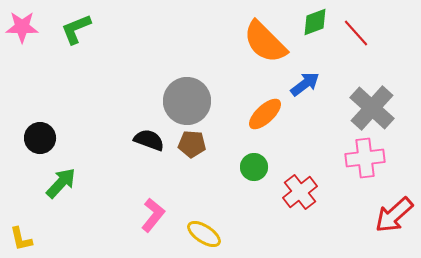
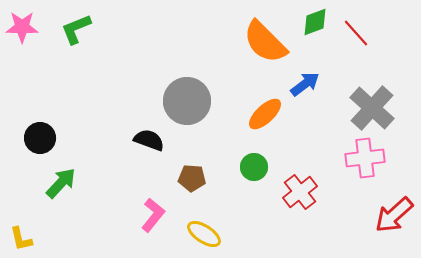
brown pentagon: moved 34 px down
